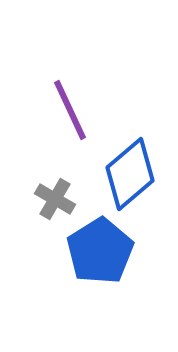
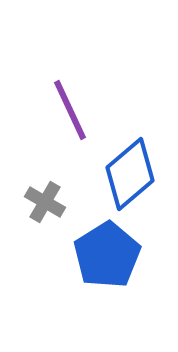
gray cross: moved 10 px left, 3 px down
blue pentagon: moved 7 px right, 4 px down
